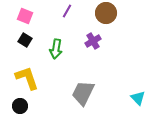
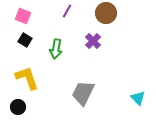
pink square: moved 2 px left
purple cross: rotated 14 degrees counterclockwise
black circle: moved 2 px left, 1 px down
